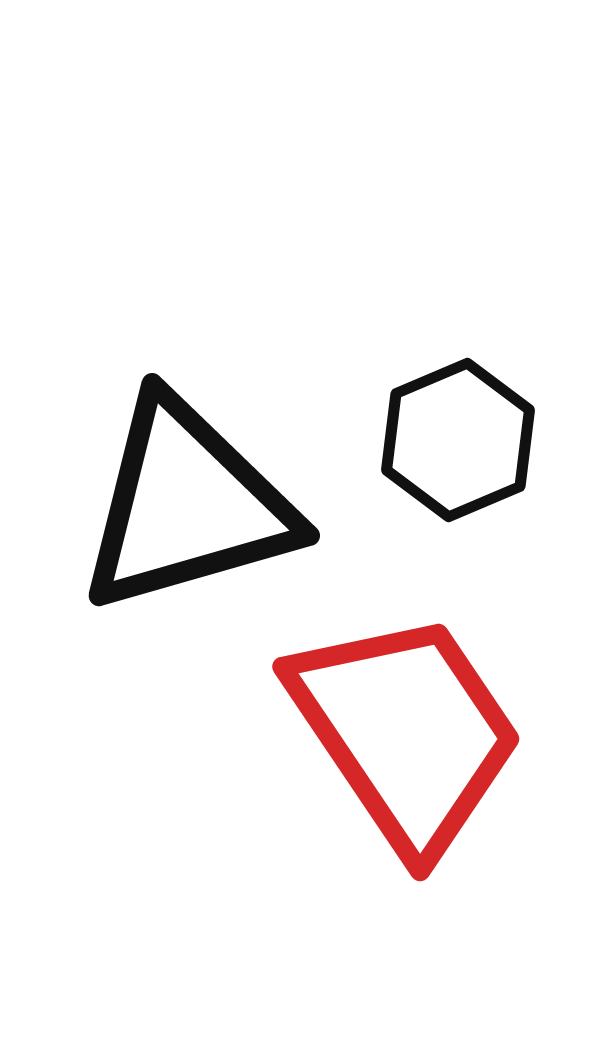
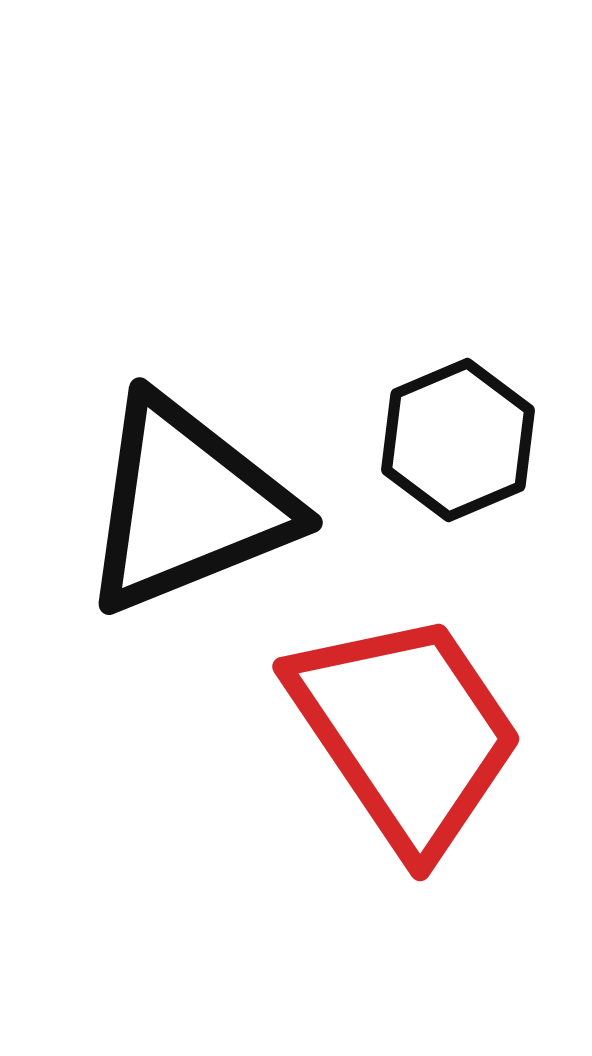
black triangle: rotated 6 degrees counterclockwise
